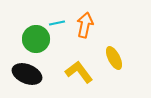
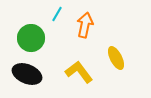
cyan line: moved 9 px up; rotated 49 degrees counterclockwise
green circle: moved 5 px left, 1 px up
yellow ellipse: moved 2 px right
